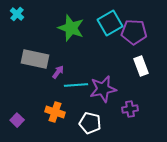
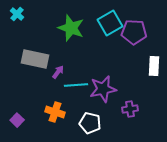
white rectangle: moved 13 px right; rotated 24 degrees clockwise
